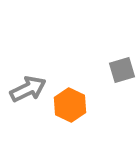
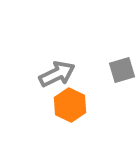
gray arrow: moved 29 px right, 15 px up
